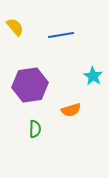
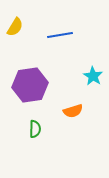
yellow semicircle: rotated 72 degrees clockwise
blue line: moved 1 px left
orange semicircle: moved 2 px right, 1 px down
